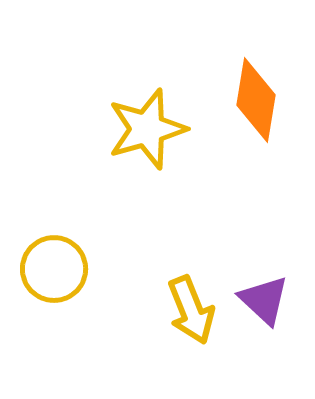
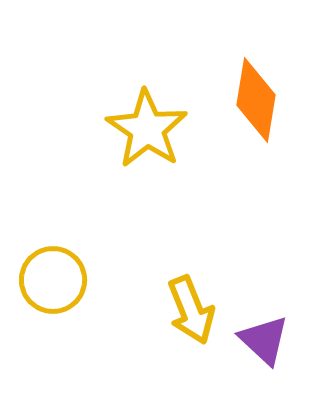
yellow star: rotated 22 degrees counterclockwise
yellow circle: moved 1 px left, 11 px down
purple triangle: moved 40 px down
